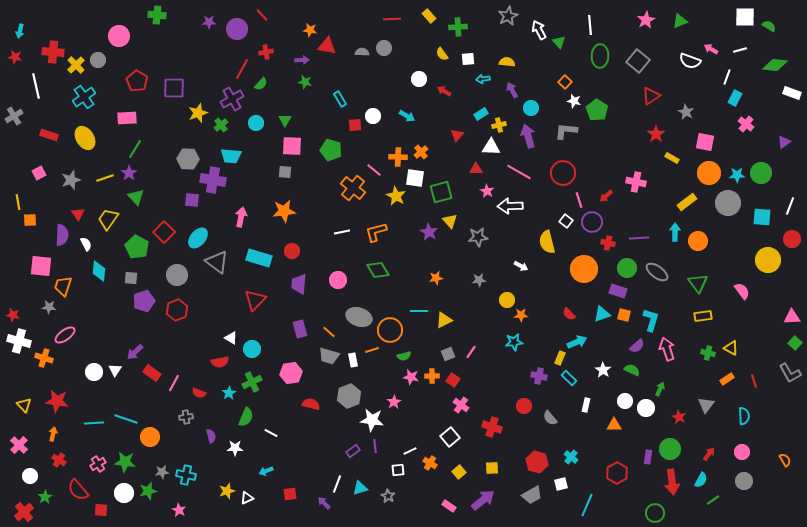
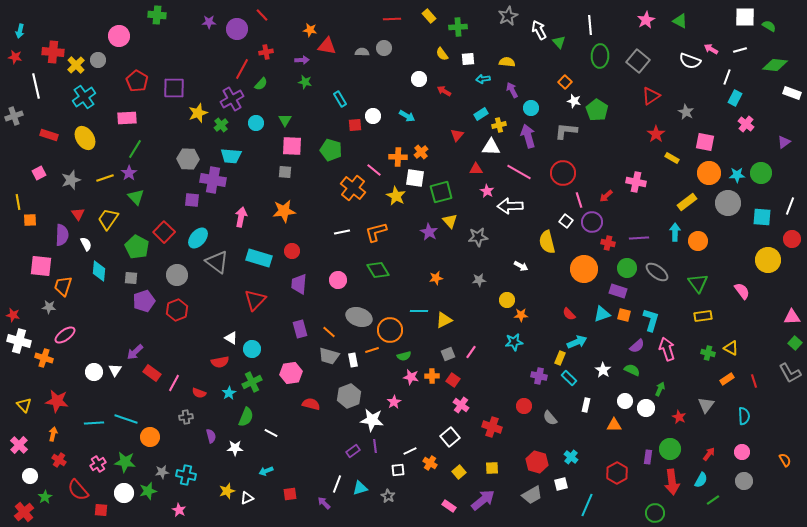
green triangle at (680, 21): rotated 49 degrees clockwise
gray cross at (14, 116): rotated 12 degrees clockwise
